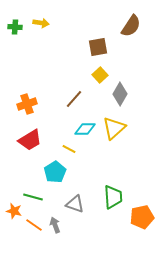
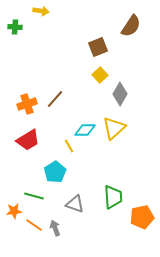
yellow arrow: moved 12 px up
brown square: rotated 12 degrees counterclockwise
brown line: moved 19 px left
cyan diamond: moved 1 px down
red trapezoid: moved 2 px left
yellow line: moved 3 px up; rotated 32 degrees clockwise
green line: moved 1 px right, 1 px up
orange star: rotated 21 degrees counterclockwise
gray arrow: moved 3 px down
